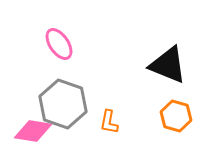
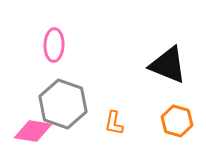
pink ellipse: moved 5 px left, 1 px down; rotated 36 degrees clockwise
orange hexagon: moved 1 px right, 5 px down
orange L-shape: moved 5 px right, 1 px down
